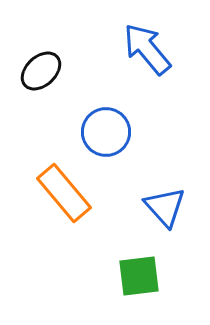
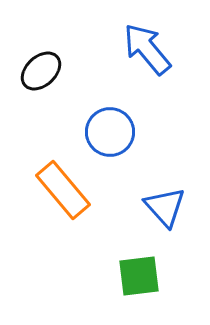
blue circle: moved 4 px right
orange rectangle: moved 1 px left, 3 px up
